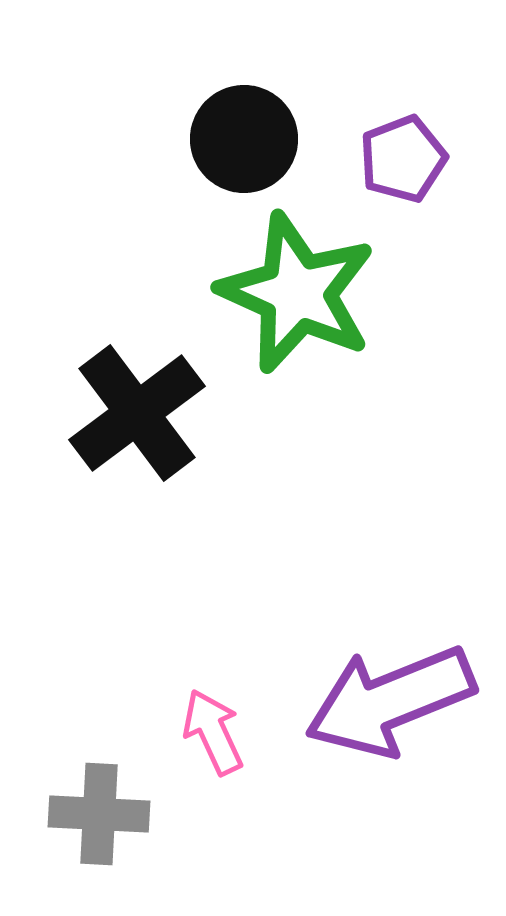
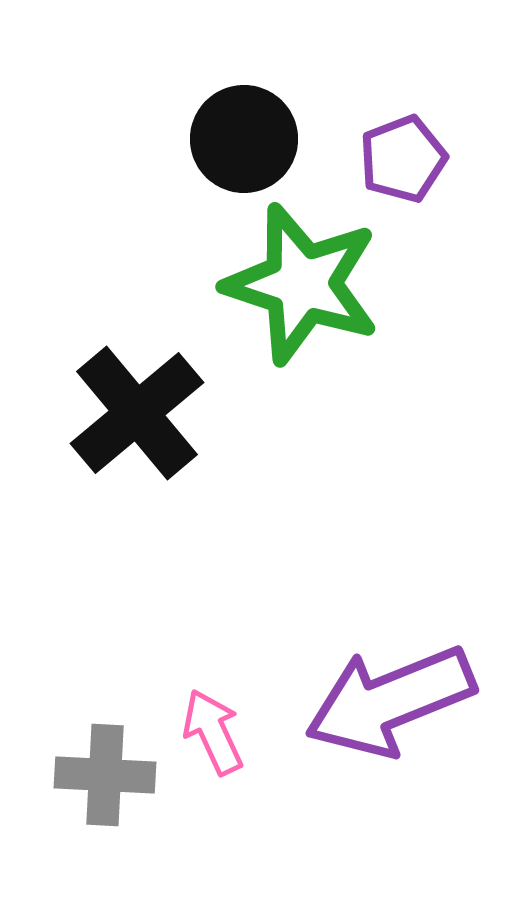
green star: moved 5 px right, 9 px up; rotated 6 degrees counterclockwise
black cross: rotated 3 degrees counterclockwise
gray cross: moved 6 px right, 39 px up
